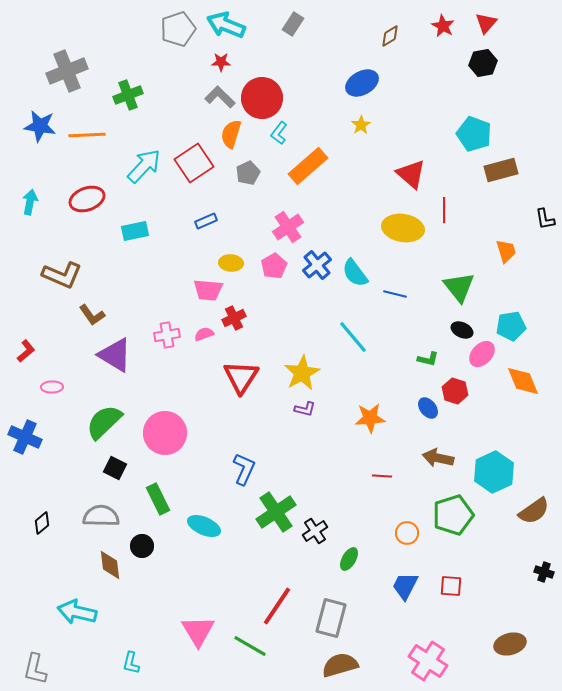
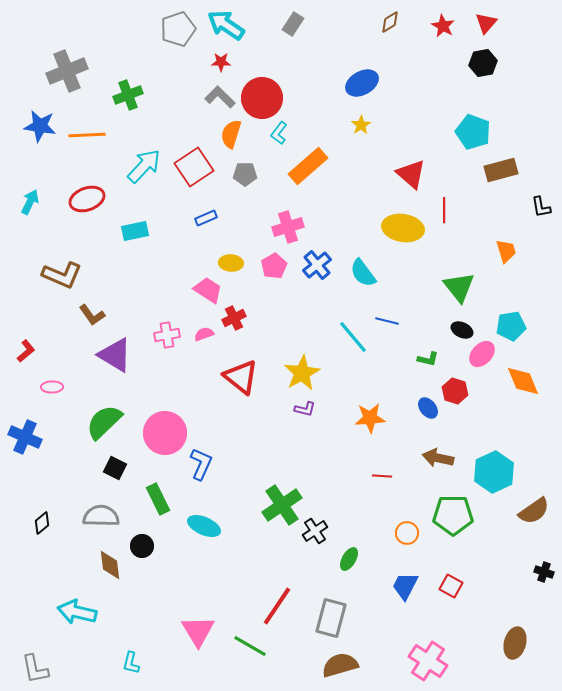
cyan arrow at (226, 25): rotated 12 degrees clockwise
brown diamond at (390, 36): moved 14 px up
cyan pentagon at (474, 134): moved 1 px left, 2 px up
red square at (194, 163): moved 4 px down
gray pentagon at (248, 173): moved 3 px left, 1 px down; rotated 25 degrees clockwise
cyan arrow at (30, 202): rotated 15 degrees clockwise
black L-shape at (545, 219): moved 4 px left, 12 px up
blue rectangle at (206, 221): moved 3 px up
pink cross at (288, 227): rotated 16 degrees clockwise
cyan semicircle at (355, 273): moved 8 px right
pink trapezoid at (208, 290): rotated 152 degrees counterclockwise
blue line at (395, 294): moved 8 px left, 27 px down
red triangle at (241, 377): rotated 24 degrees counterclockwise
blue L-shape at (244, 469): moved 43 px left, 5 px up
green cross at (276, 512): moved 6 px right, 7 px up
green pentagon at (453, 515): rotated 18 degrees clockwise
red square at (451, 586): rotated 25 degrees clockwise
brown ellipse at (510, 644): moved 5 px right, 1 px up; rotated 60 degrees counterclockwise
gray L-shape at (35, 669): rotated 24 degrees counterclockwise
